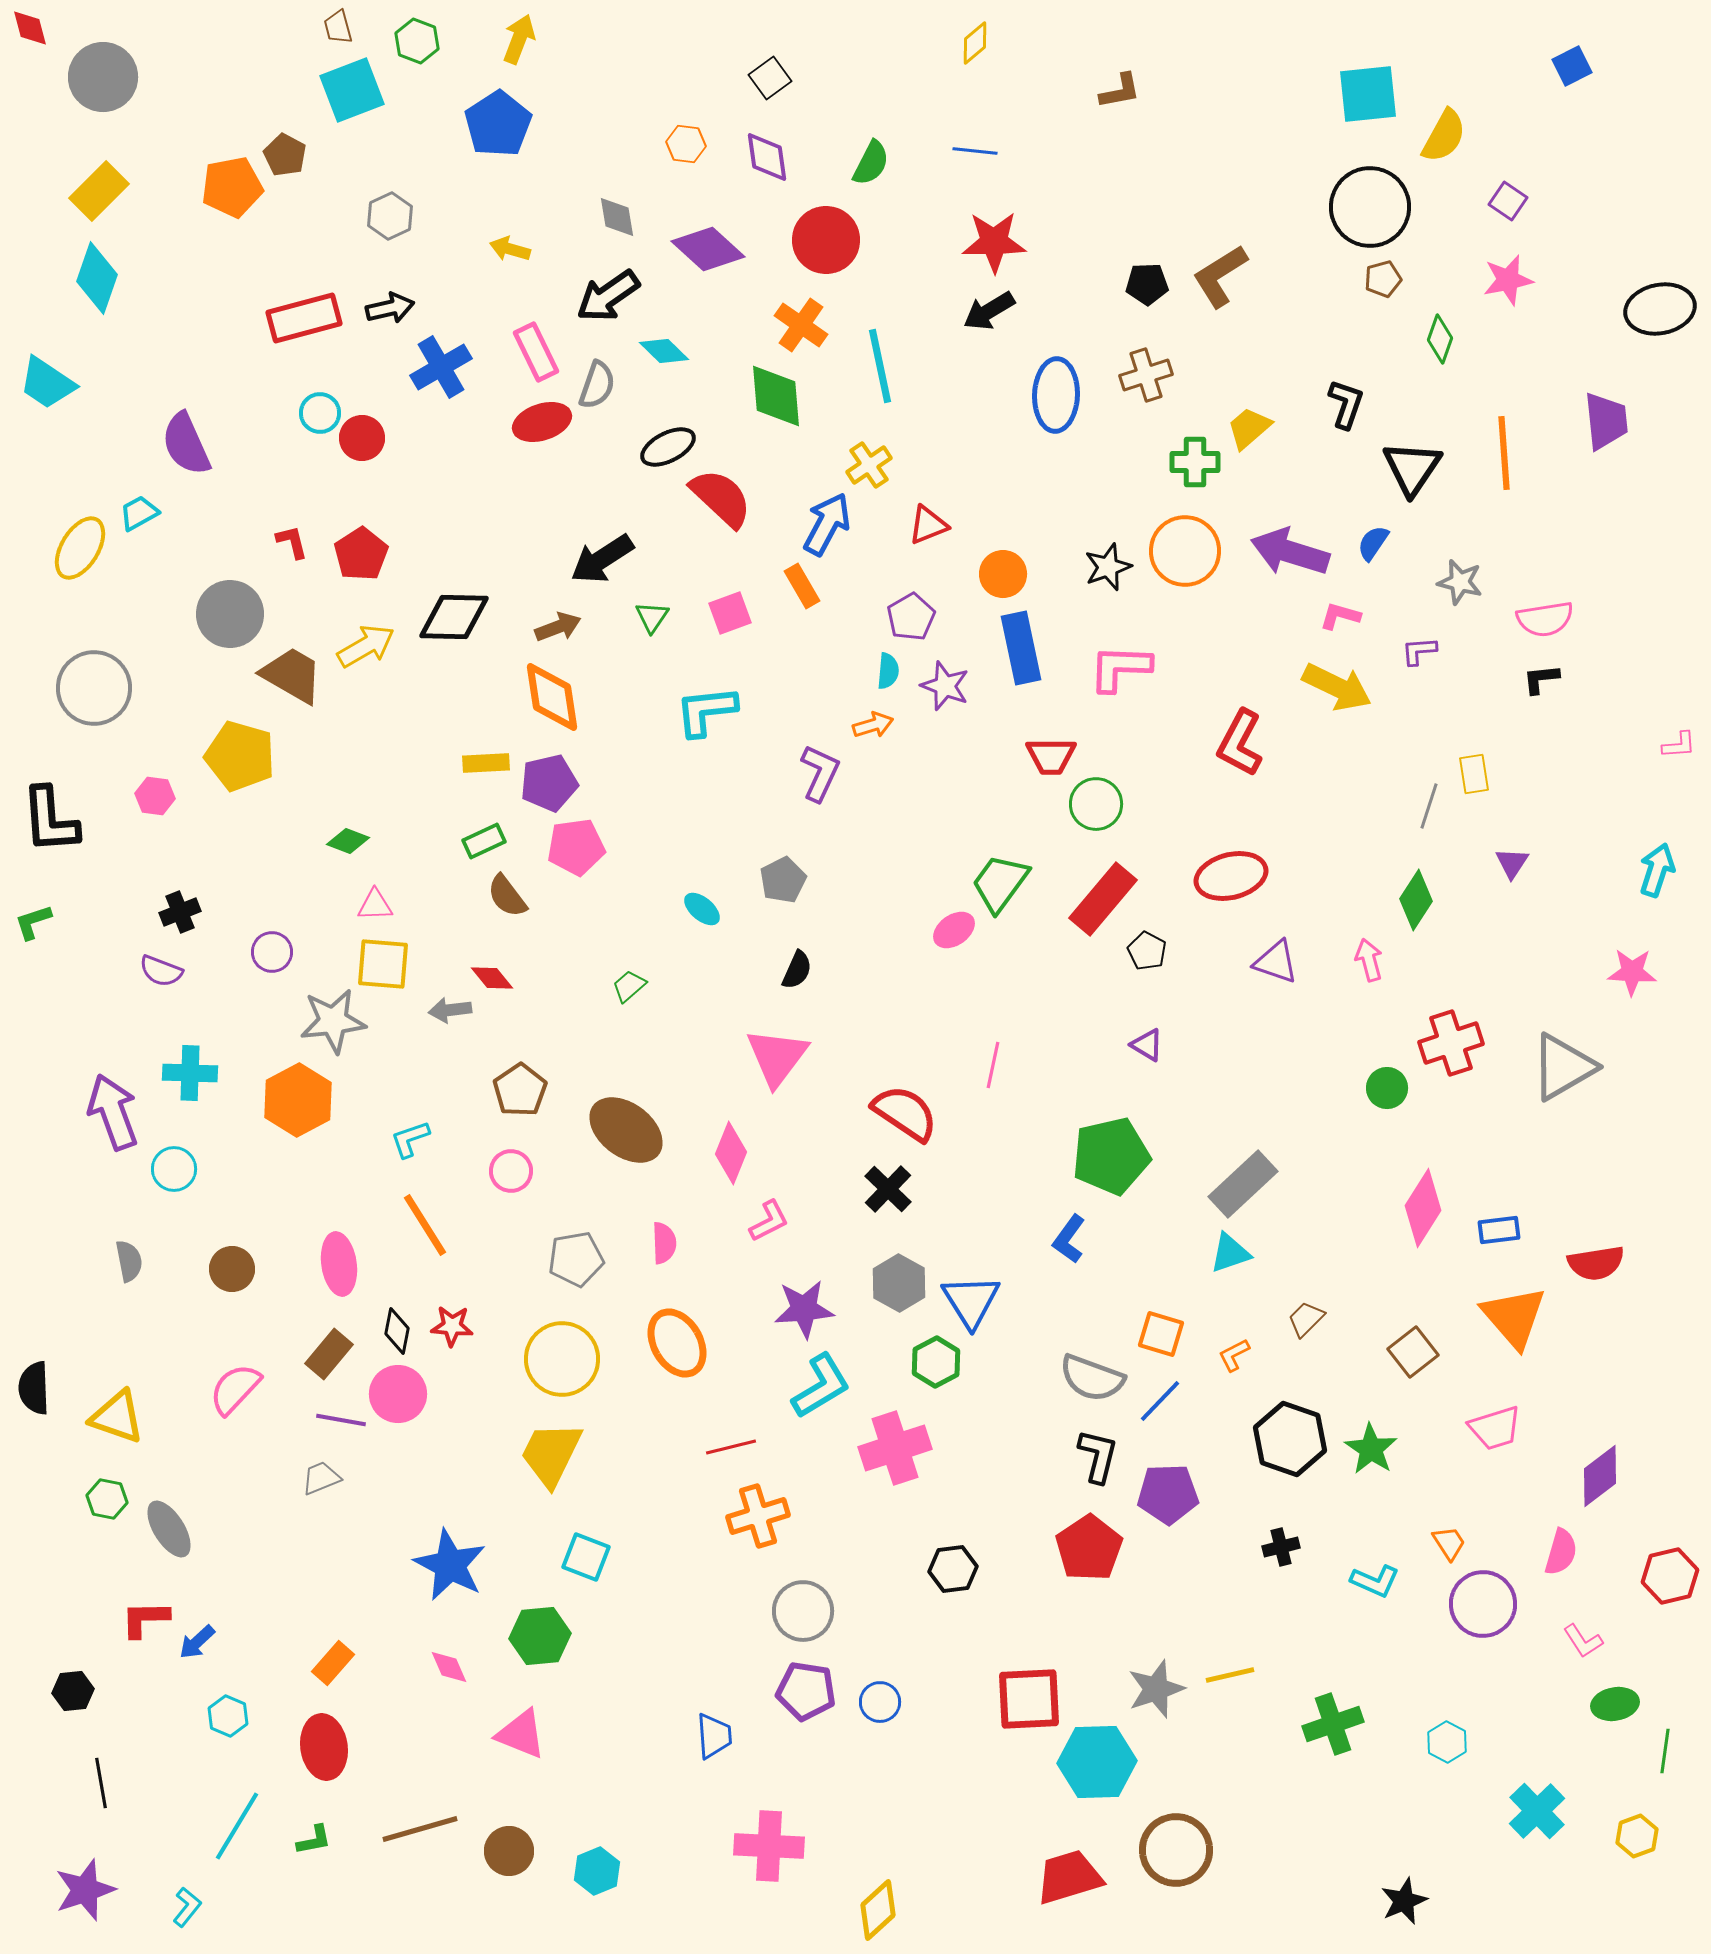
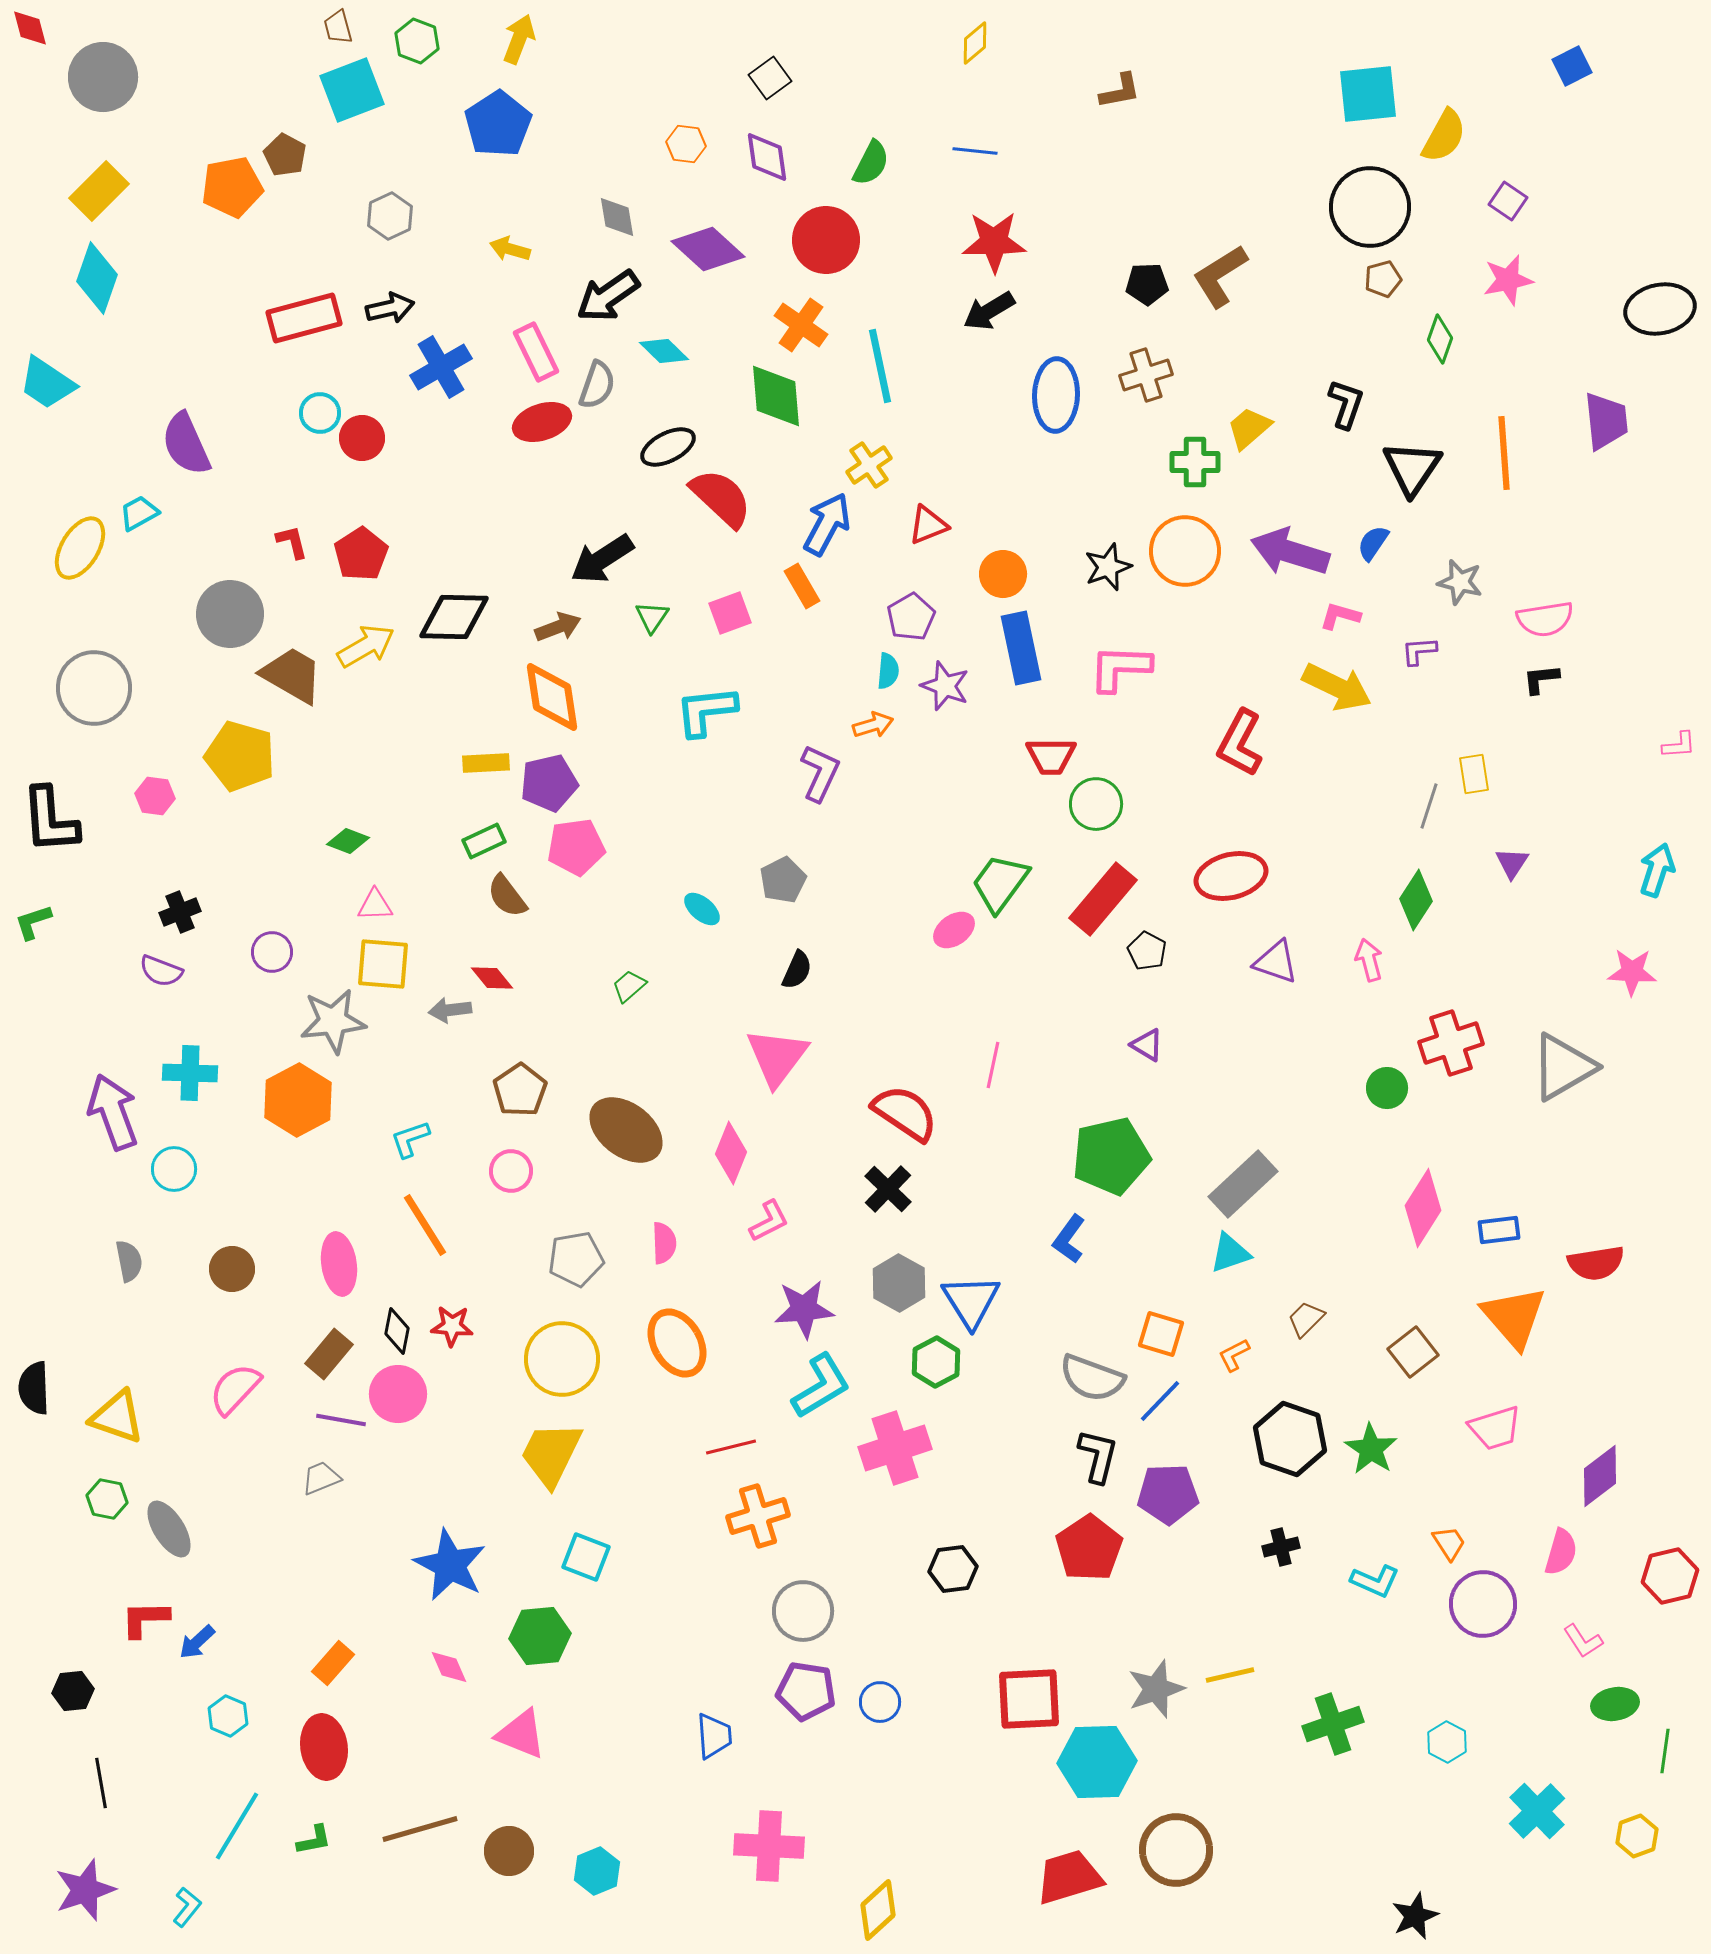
black star at (1404, 1901): moved 11 px right, 15 px down
